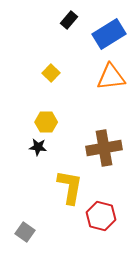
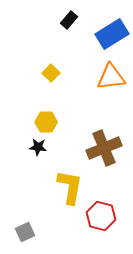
blue rectangle: moved 3 px right
brown cross: rotated 12 degrees counterclockwise
gray square: rotated 30 degrees clockwise
